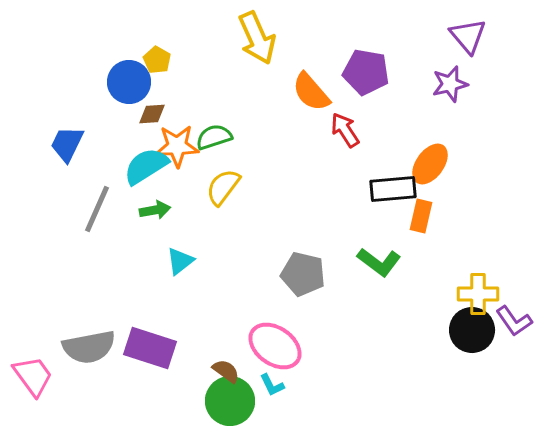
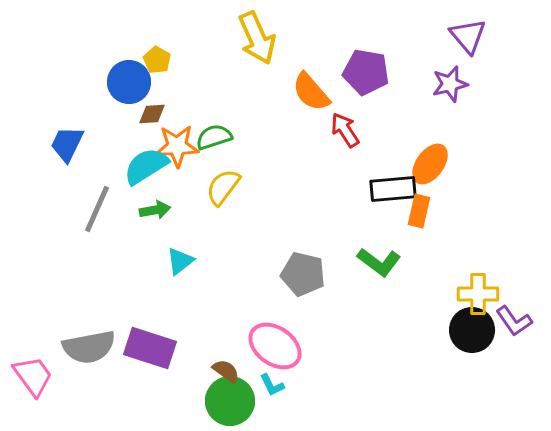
orange rectangle: moved 2 px left, 5 px up
